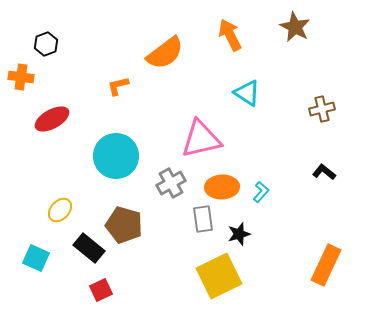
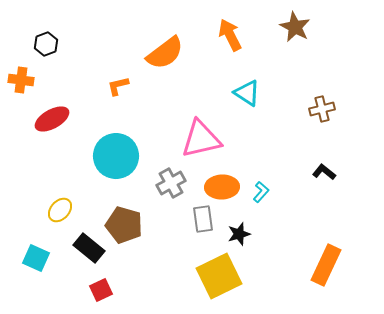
orange cross: moved 3 px down
